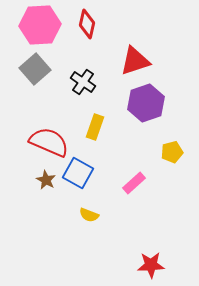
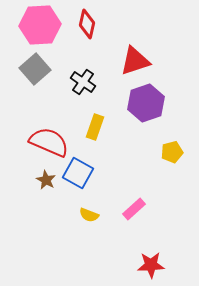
pink rectangle: moved 26 px down
